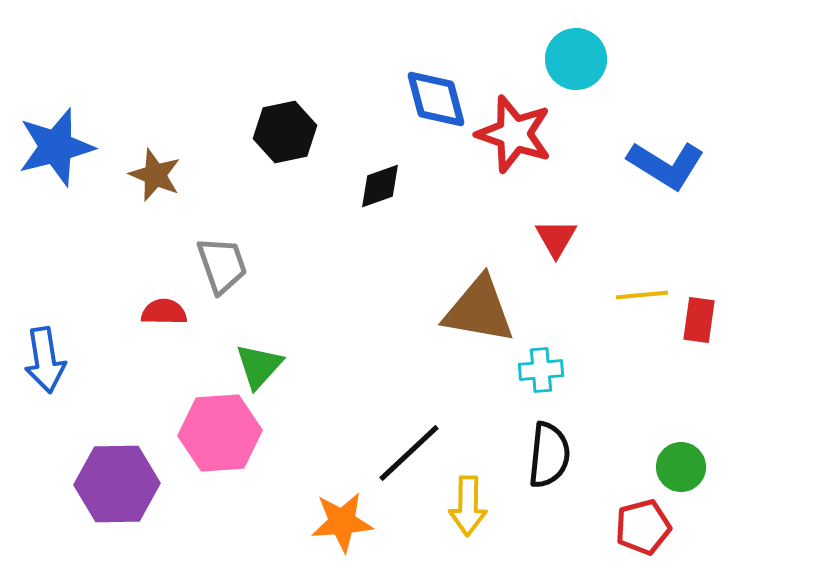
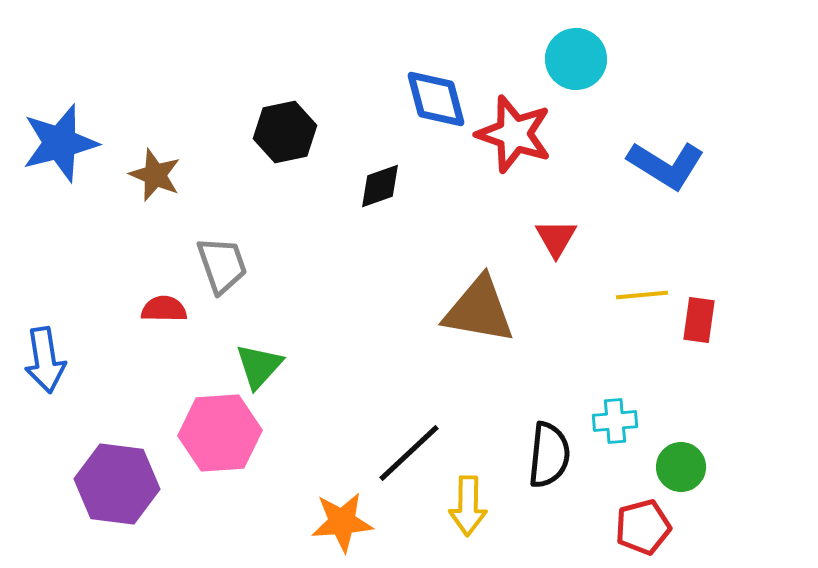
blue star: moved 4 px right, 4 px up
red semicircle: moved 3 px up
cyan cross: moved 74 px right, 51 px down
purple hexagon: rotated 8 degrees clockwise
